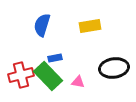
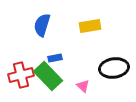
pink triangle: moved 5 px right, 4 px down; rotated 32 degrees clockwise
